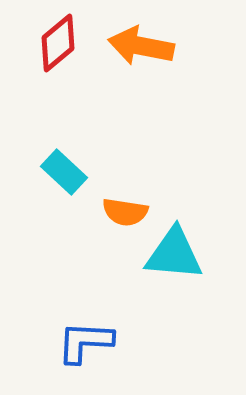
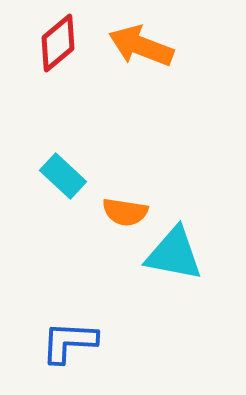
orange arrow: rotated 10 degrees clockwise
cyan rectangle: moved 1 px left, 4 px down
cyan triangle: rotated 6 degrees clockwise
blue L-shape: moved 16 px left
